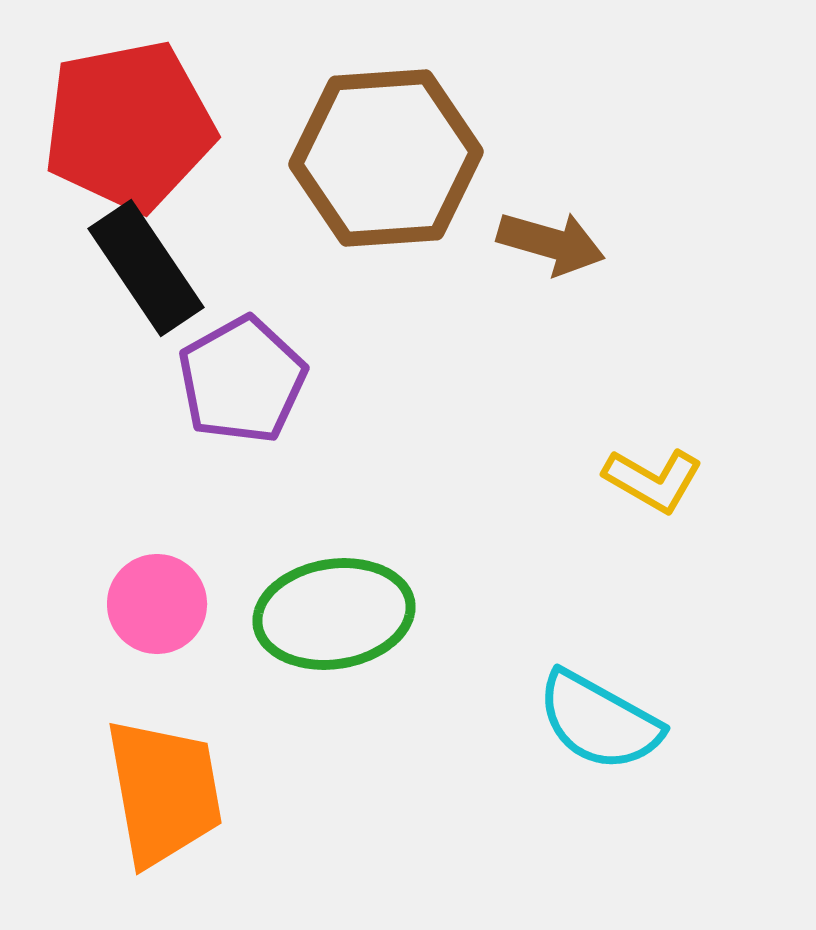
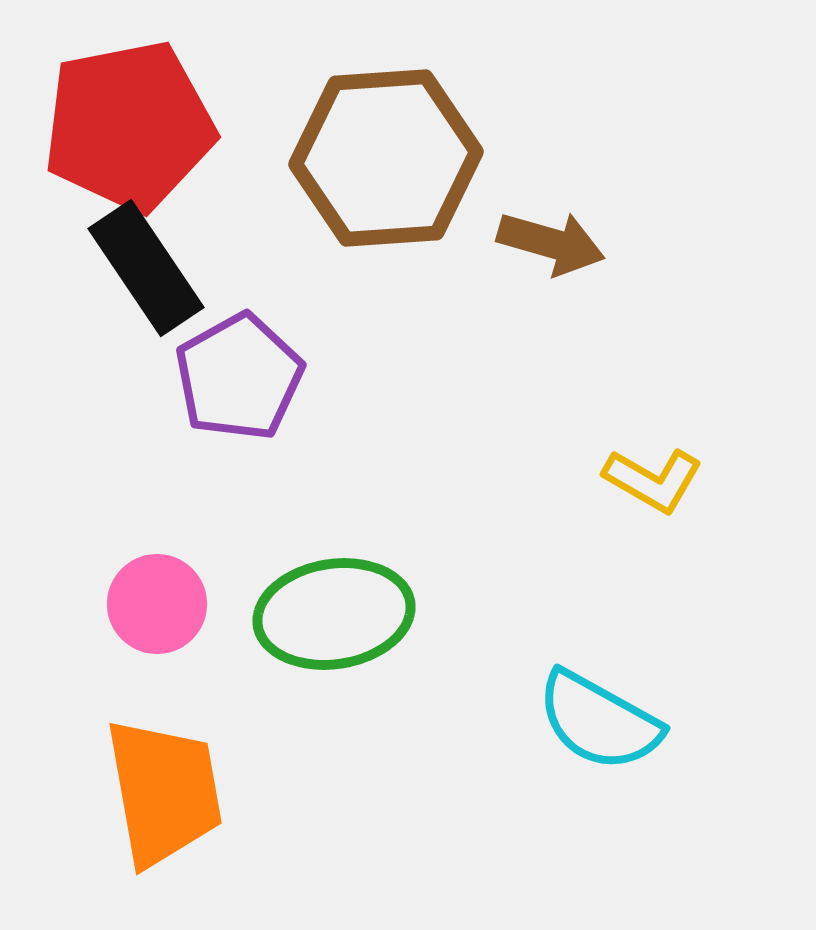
purple pentagon: moved 3 px left, 3 px up
